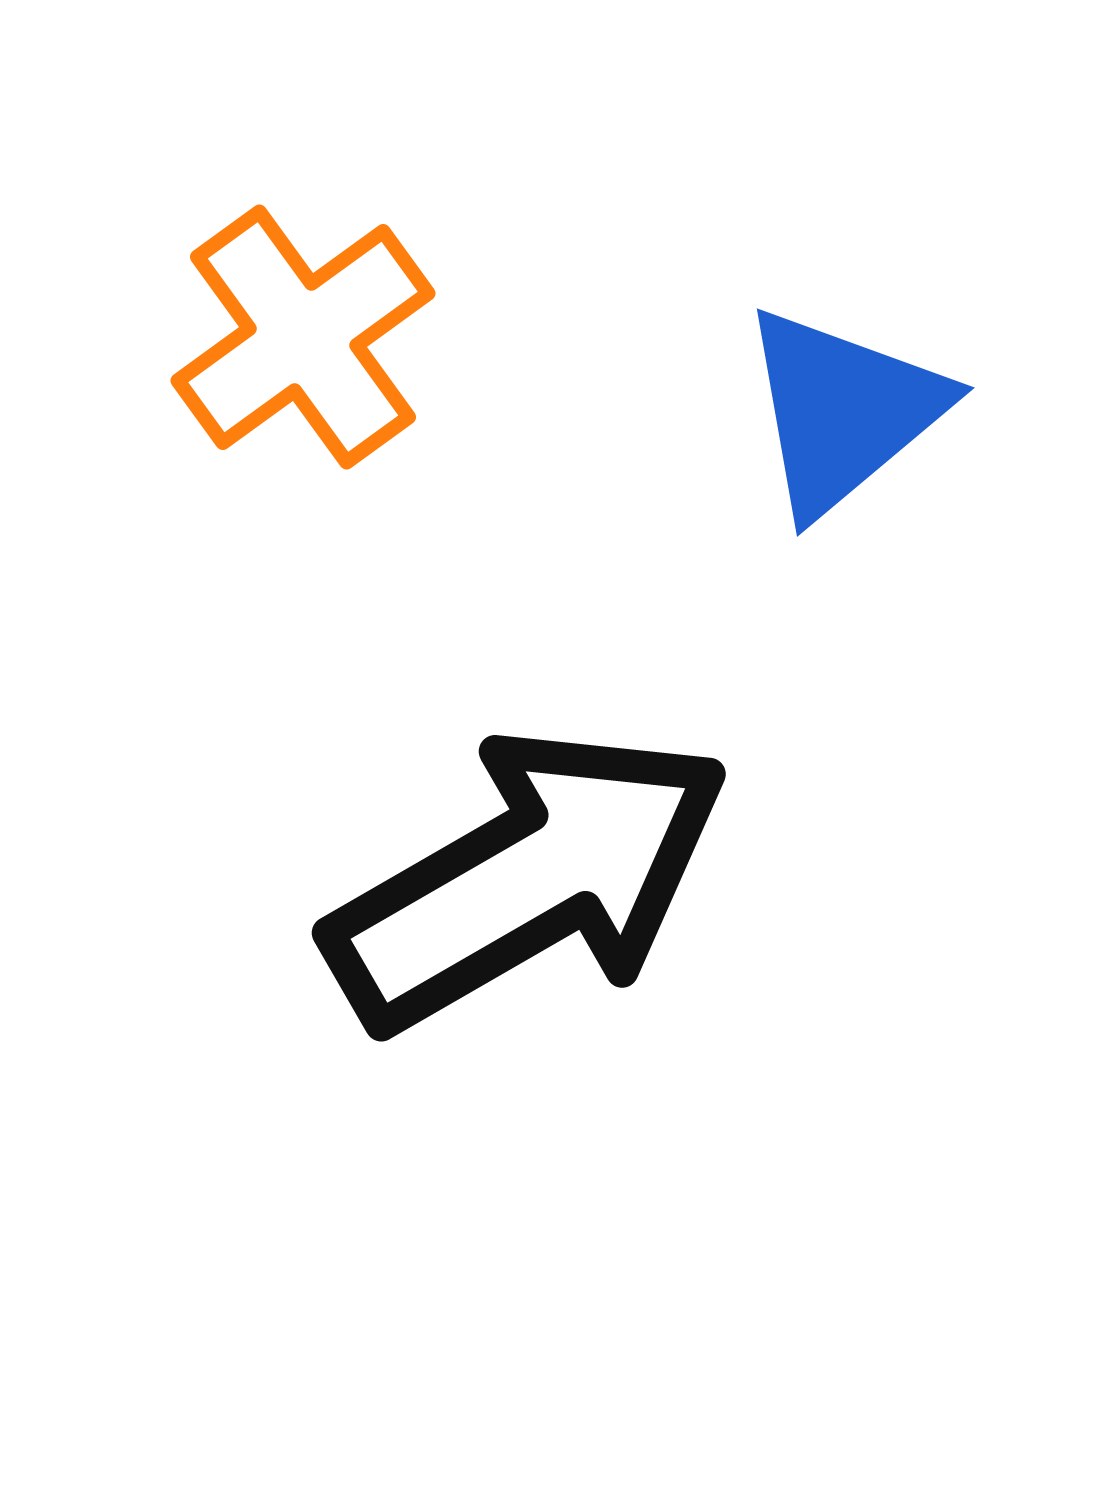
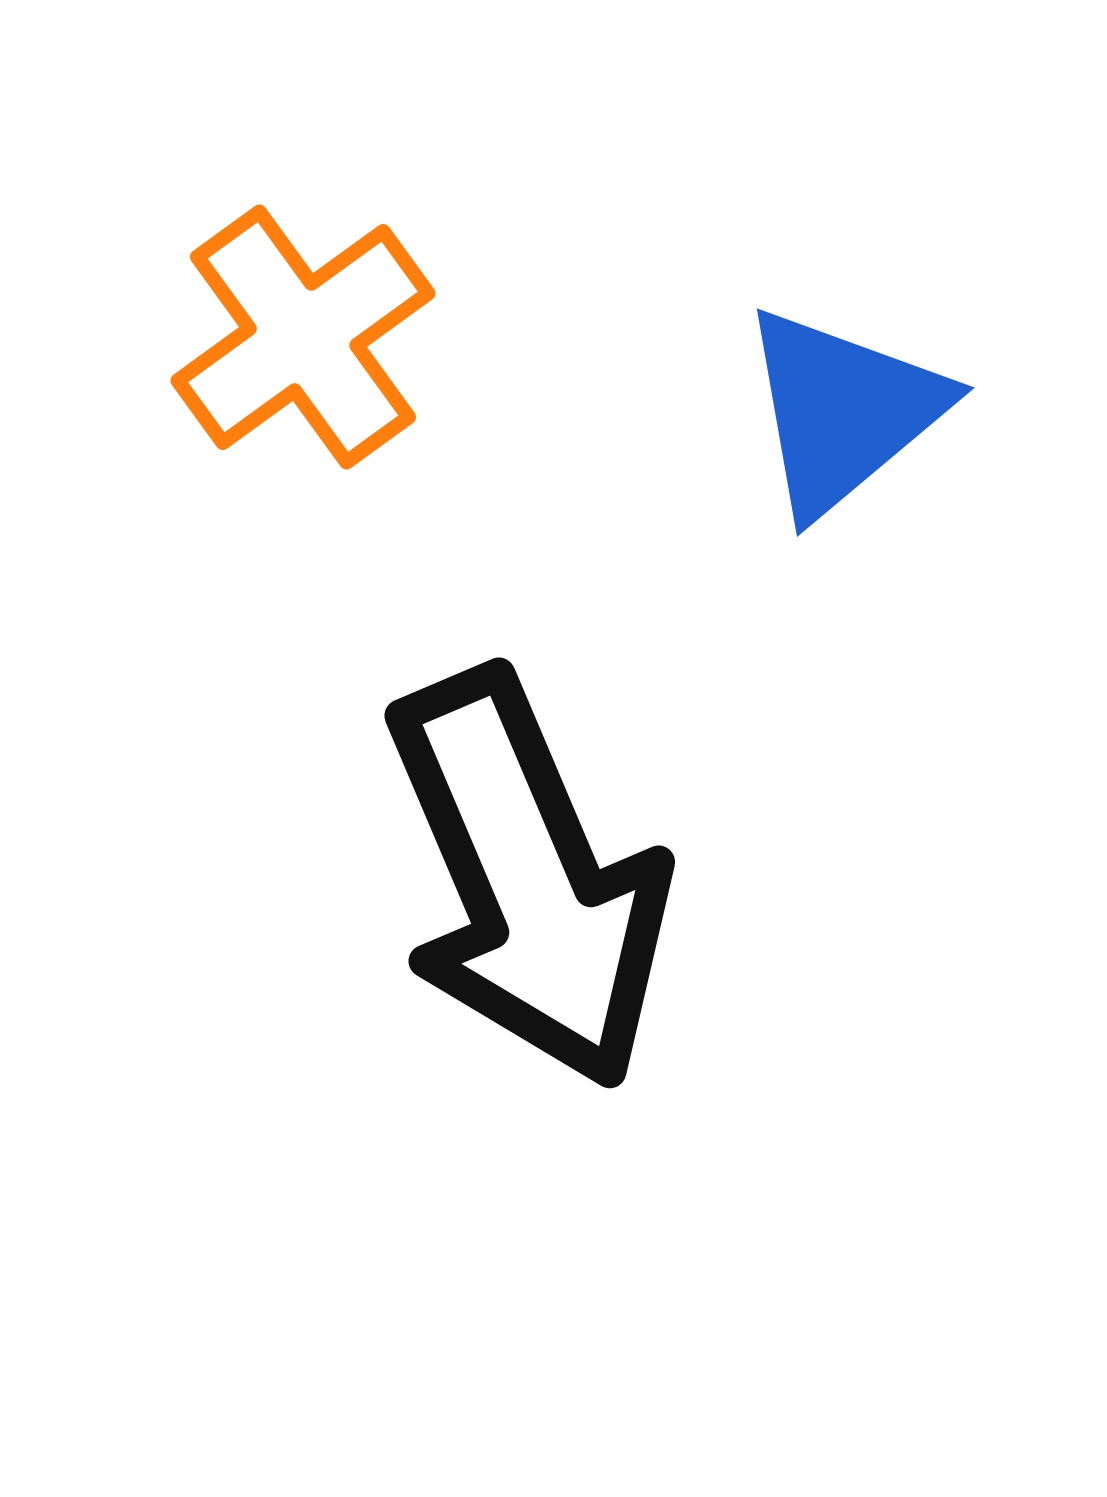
black arrow: rotated 97 degrees clockwise
